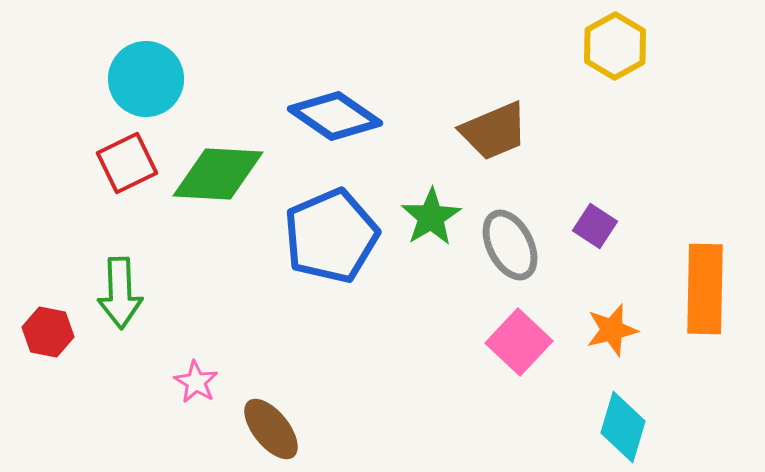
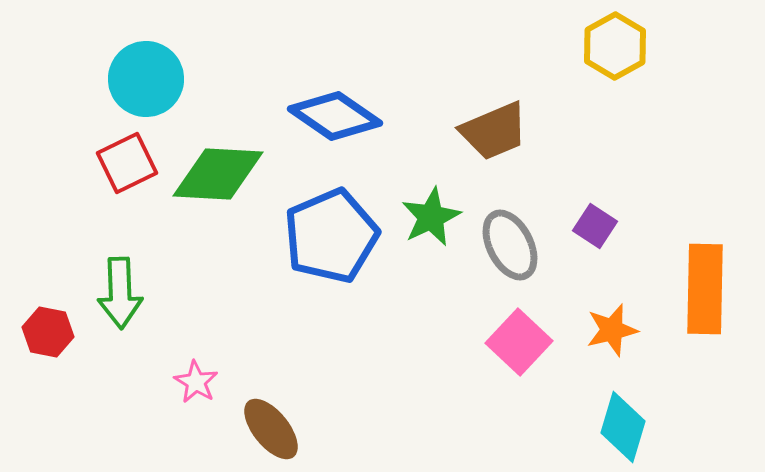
green star: rotated 6 degrees clockwise
